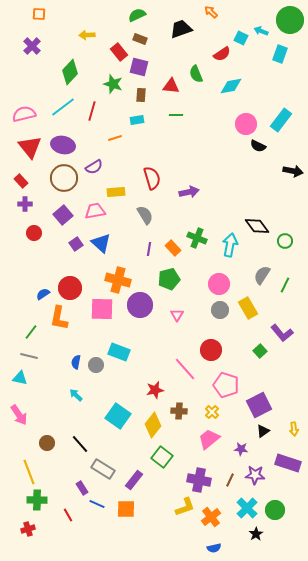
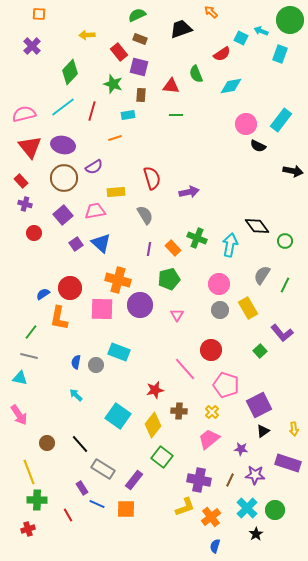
cyan rectangle at (137, 120): moved 9 px left, 5 px up
purple cross at (25, 204): rotated 16 degrees clockwise
blue semicircle at (214, 548): moved 1 px right, 2 px up; rotated 120 degrees clockwise
